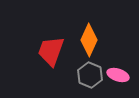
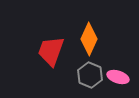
orange diamond: moved 1 px up
pink ellipse: moved 2 px down
